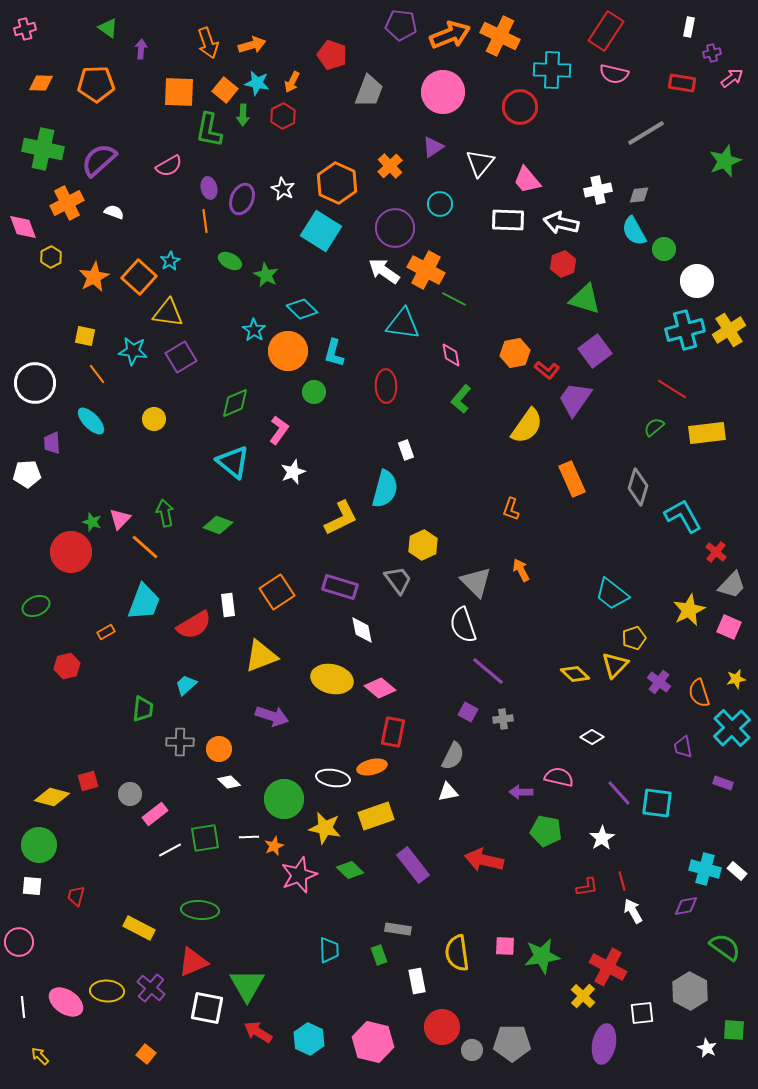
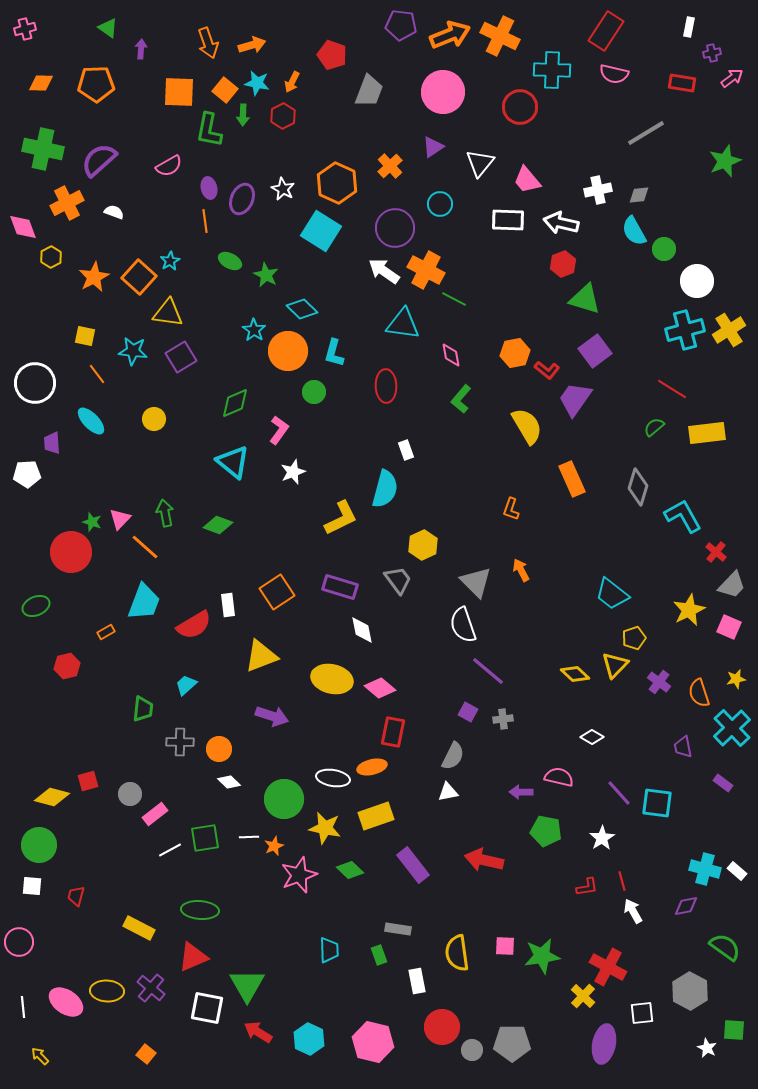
yellow semicircle at (527, 426): rotated 66 degrees counterclockwise
purple rectangle at (723, 783): rotated 18 degrees clockwise
red triangle at (193, 962): moved 5 px up
